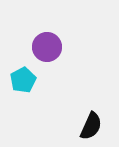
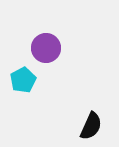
purple circle: moved 1 px left, 1 px down
